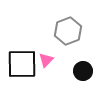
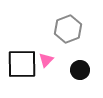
gray hexagon: moved 2 px up
black circle: moved 3 px left, 1 px up
